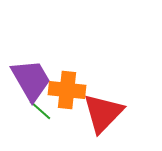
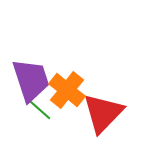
purple trapezoid: rotated 12 degrees clockwise
orange cross: rotated 33 degrees clockwise
